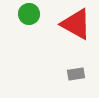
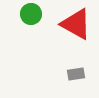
green circle: moved 2 px right
